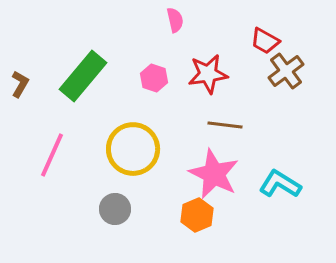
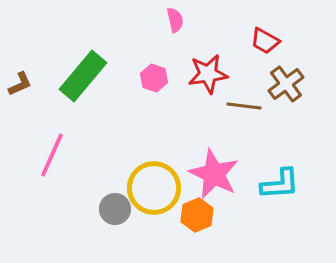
brown cross: moved 13 px down
brown L-shape: rotated 36 degrees clockwise
brown line: moved 19 px right, 19 px up
yellow circle: moved 21 px right, 39 px down
cyan L-shape: rotated 144 degrees clockwise
